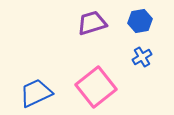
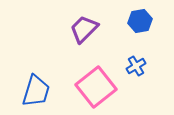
purple trapezoid: moved 8 px left, 6 px down; rotated 28 degrees counterclockwise
blue cross: moved 6 px left, 9 px down
blue trapezoid: moved 2 px up; rotated 132 degrees clockwise
